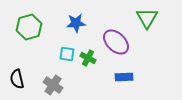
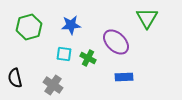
blue star: moved 5 px left, 2 px down
cyan square: moved 3 px left
black semicircle: moved 2 px left, 1 px up
